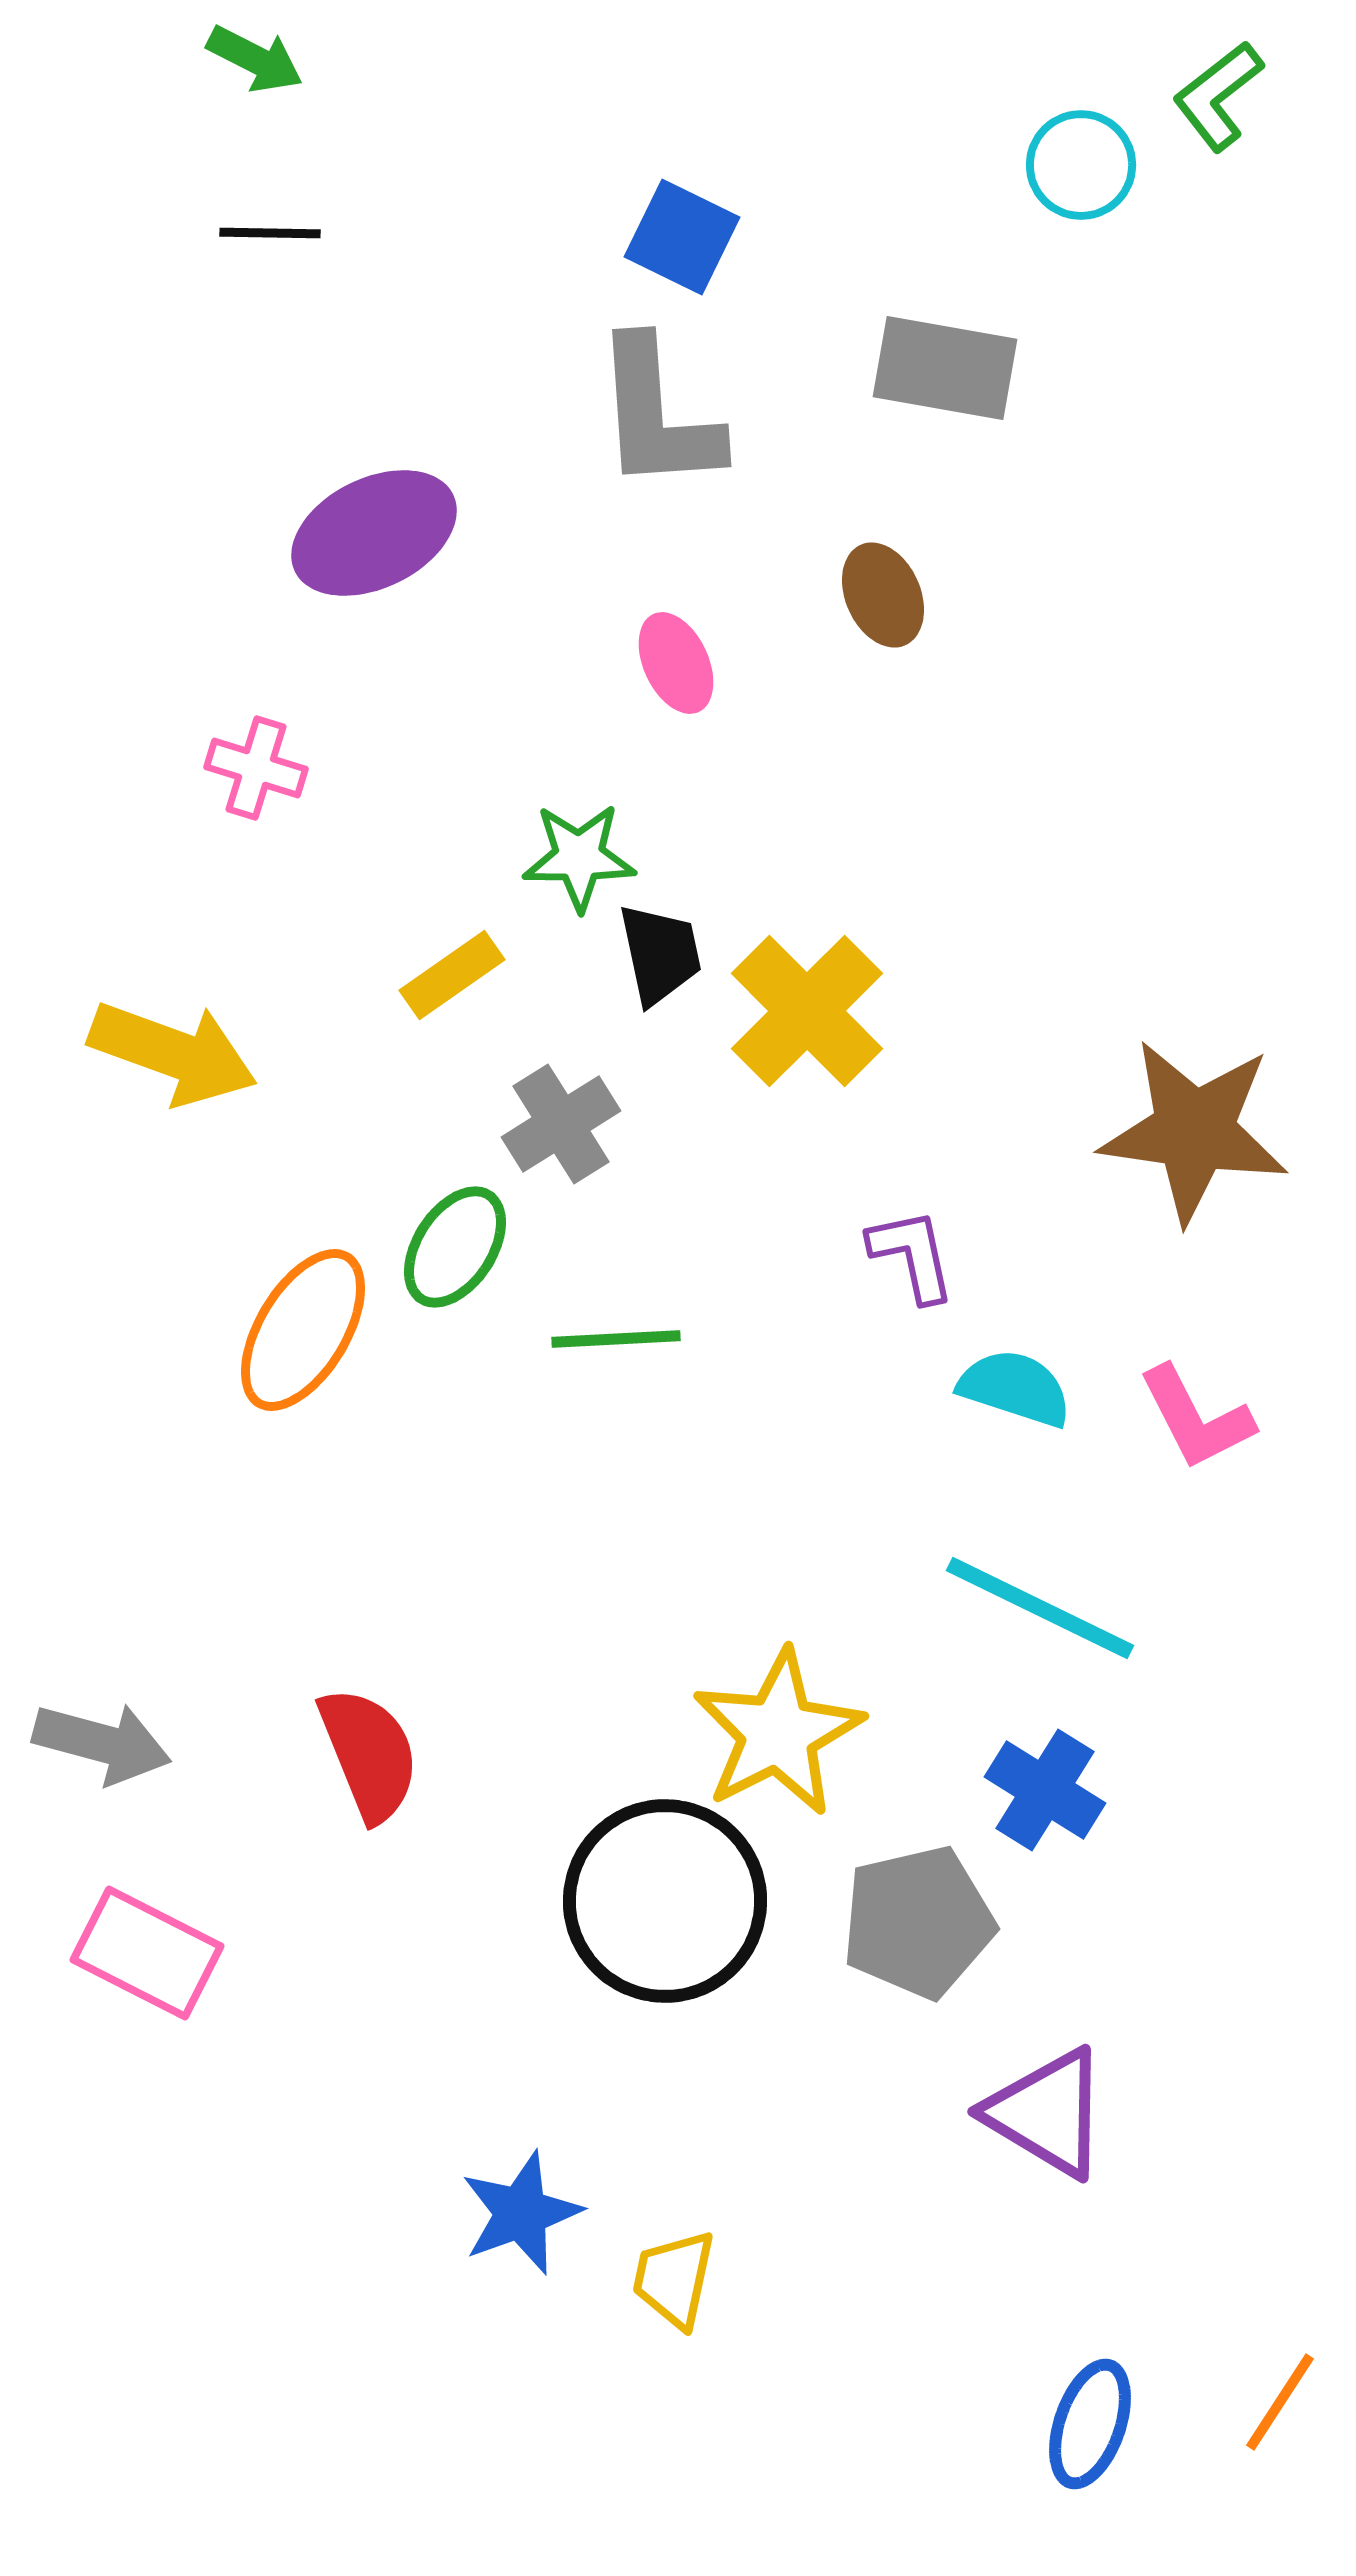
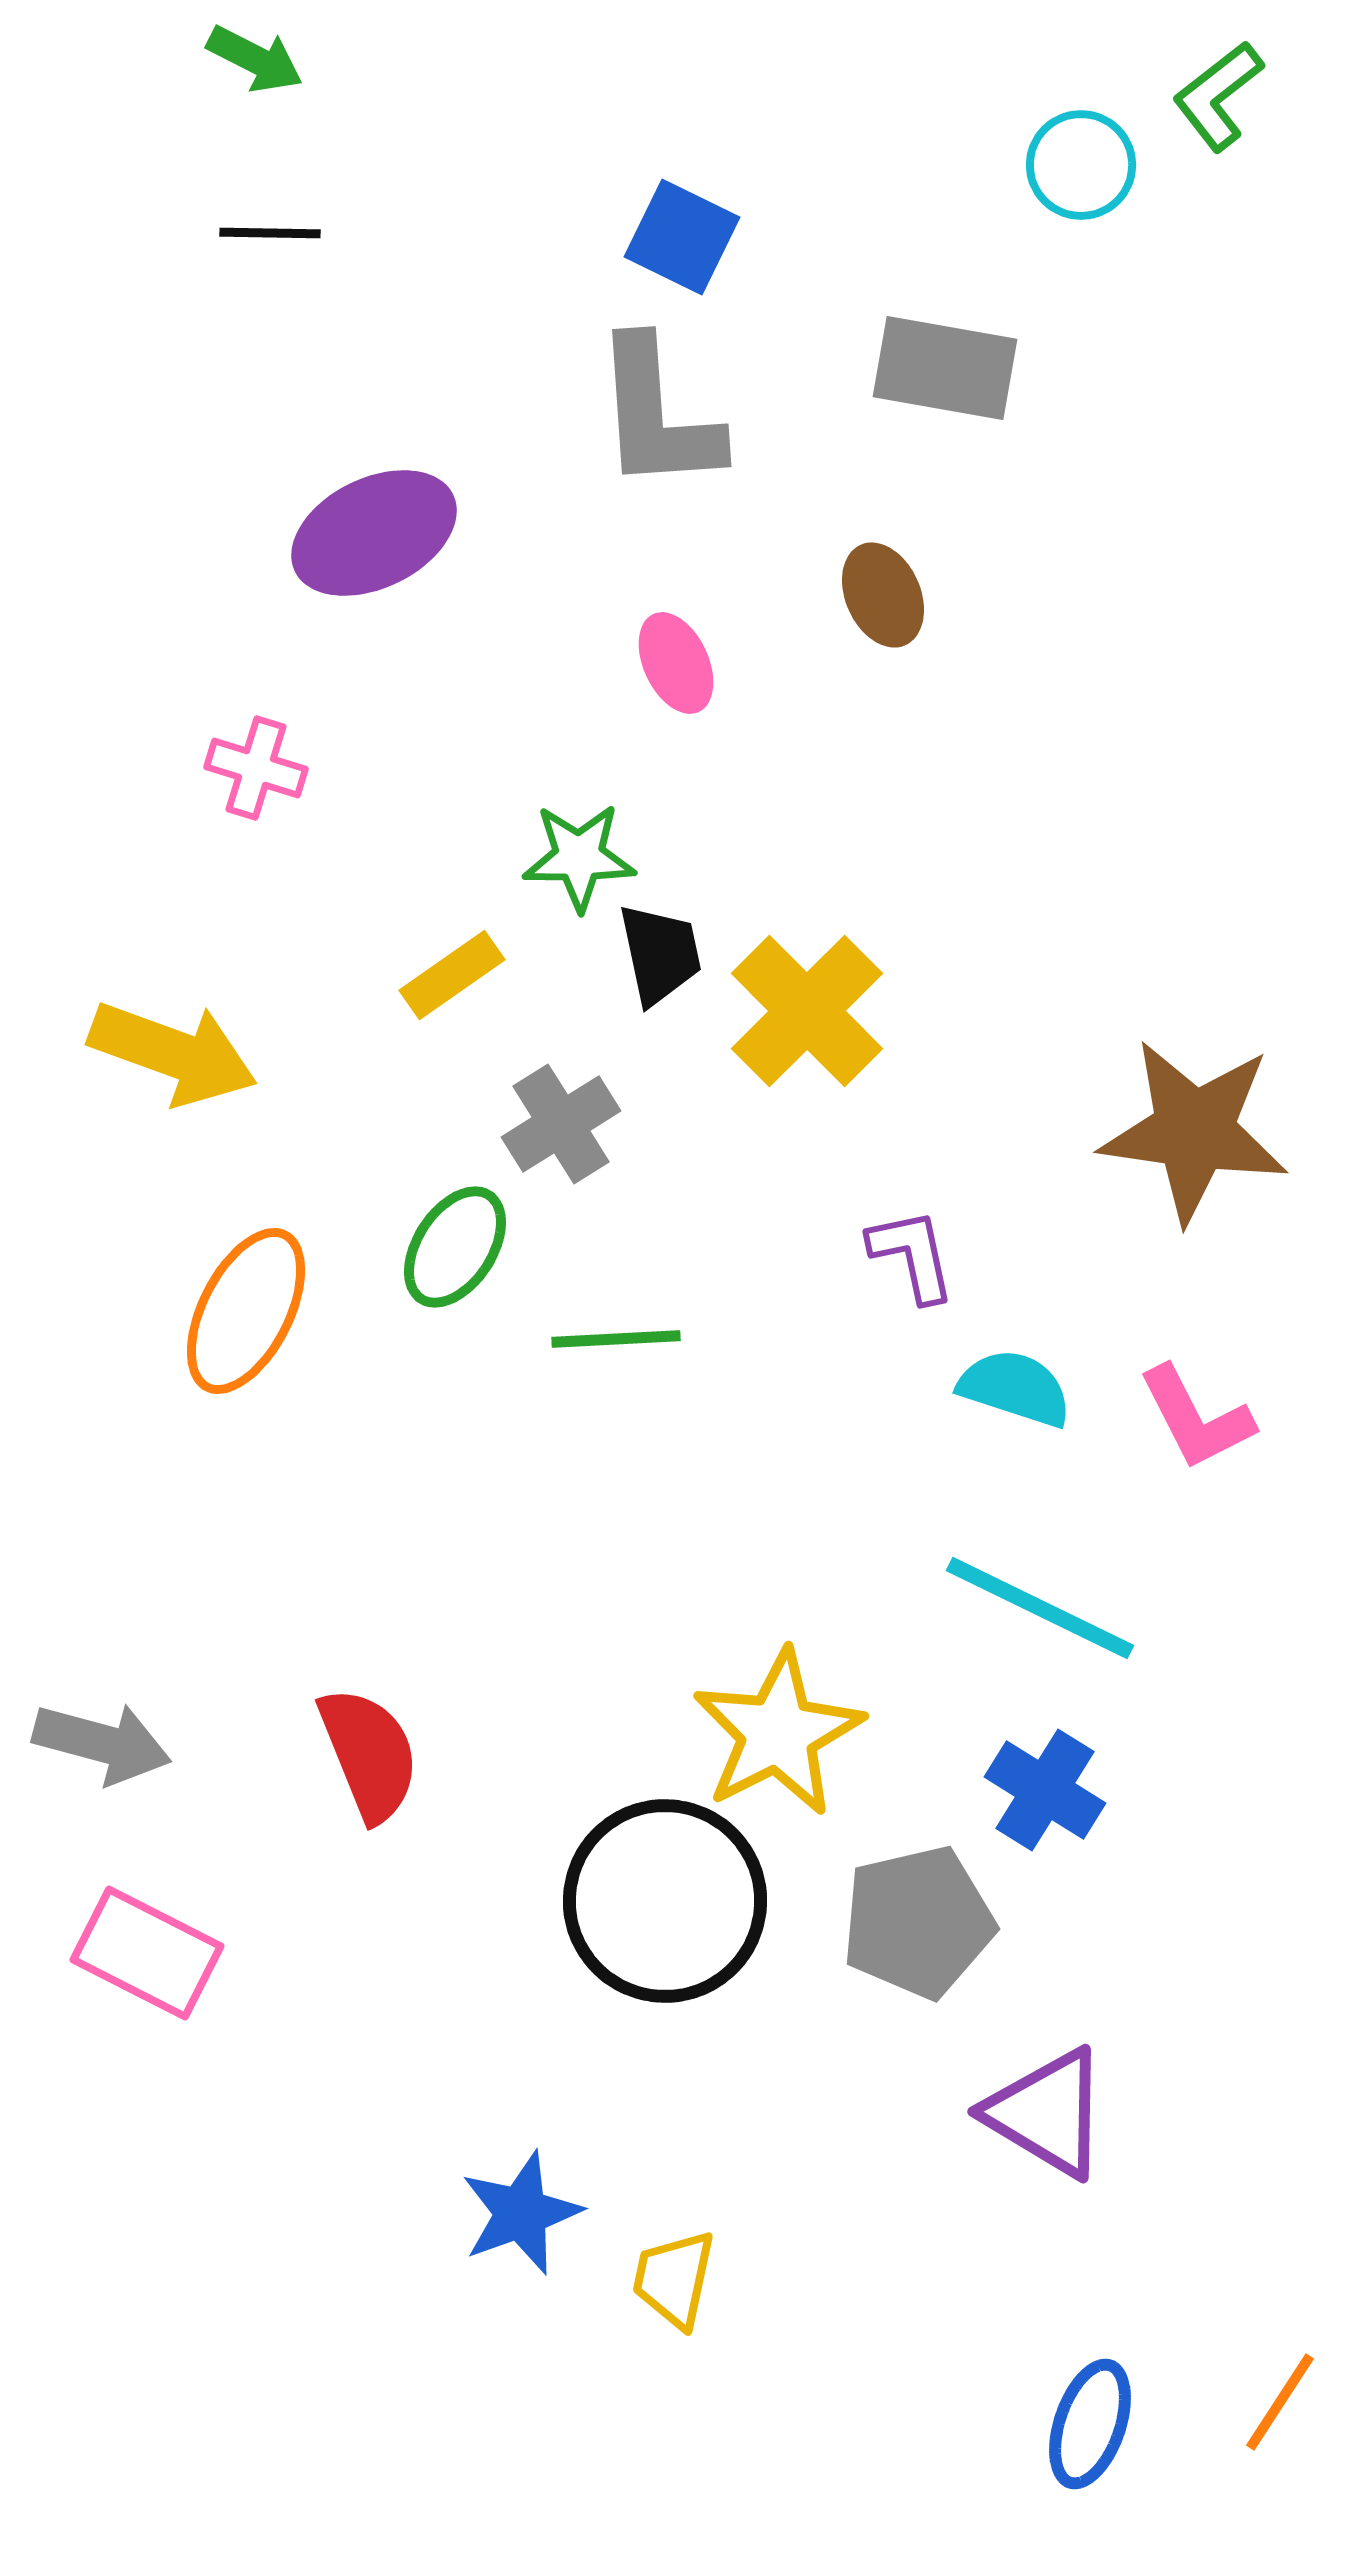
orange ellipse: moved 57 px left, 19 px up; rotated 4 degrees counterclockwise
